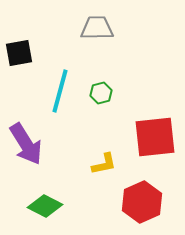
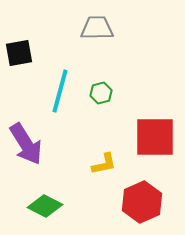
red square: rotated 6 degrees clockwise
